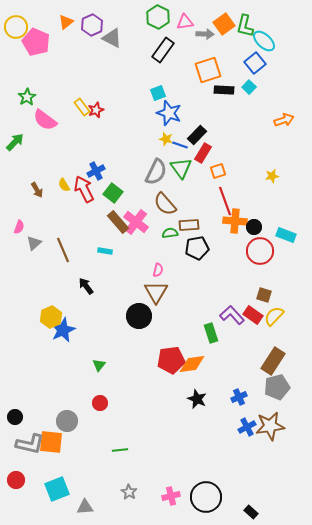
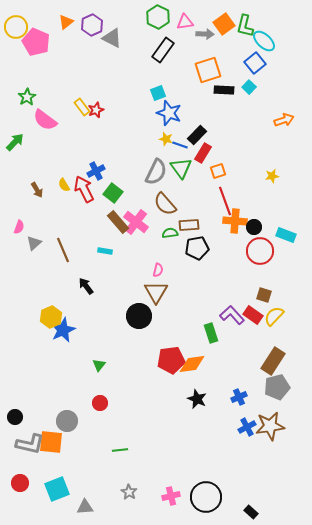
red circle at (16, 480): moved 4 px right, 3 px down
